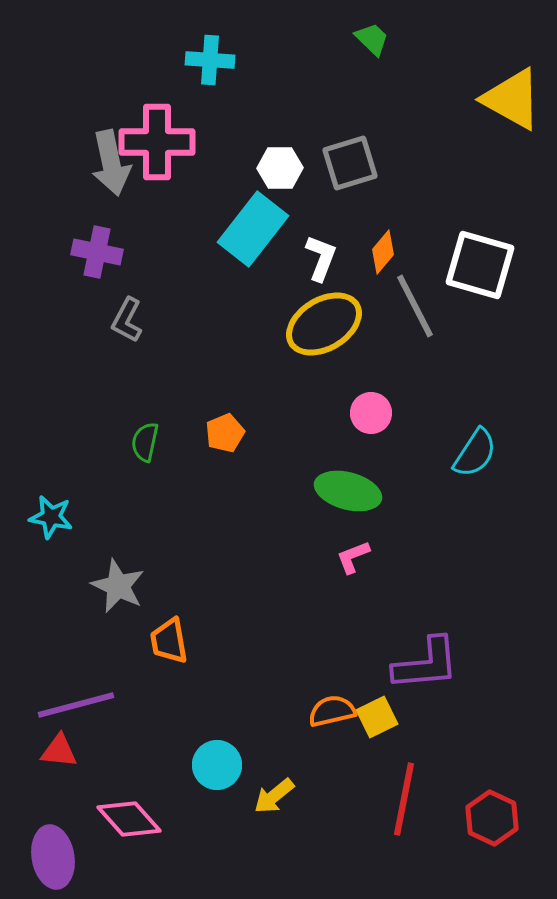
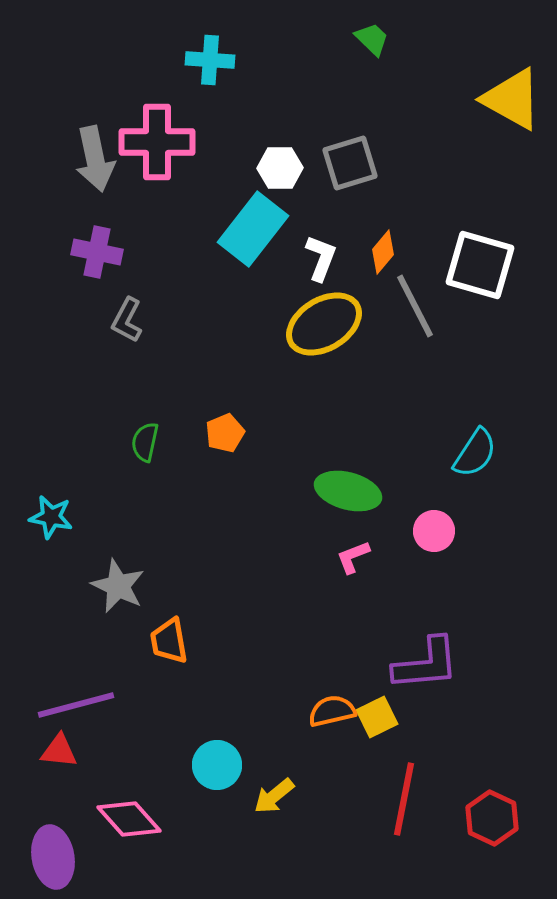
gray arrow: moved 16 px left, 4 px up
pink circle: moved 63 px right, 118 px down
